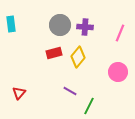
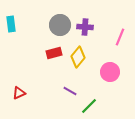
pink line: moved 4 px down
pink circle: moved 8 px left
red triangle: rotated 24 degrees clockwise
green line: rotated 18 degrees clockwise
